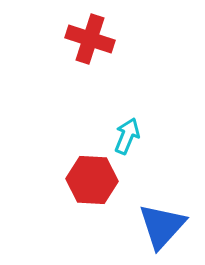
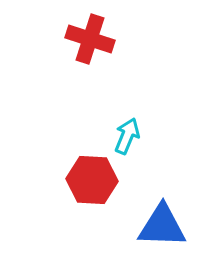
blue triangle: rotated 50 degrees clockwise
